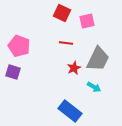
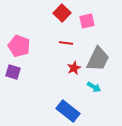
red square: rotated 18 degrees clockwise
blue rectangle: moved 2 px left
